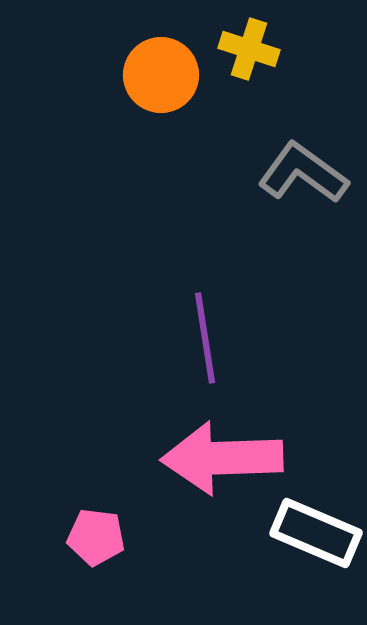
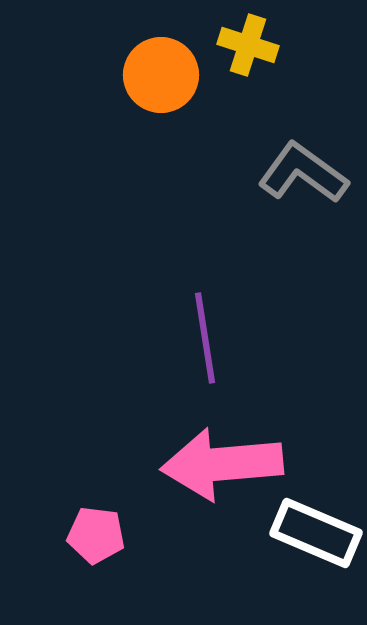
yellow cross: moved 1 px left, 4 px up
pink arrow: moved 6 px down; rotated 3 degrees counterclockwise
pink pentagon: moved 2 px up
